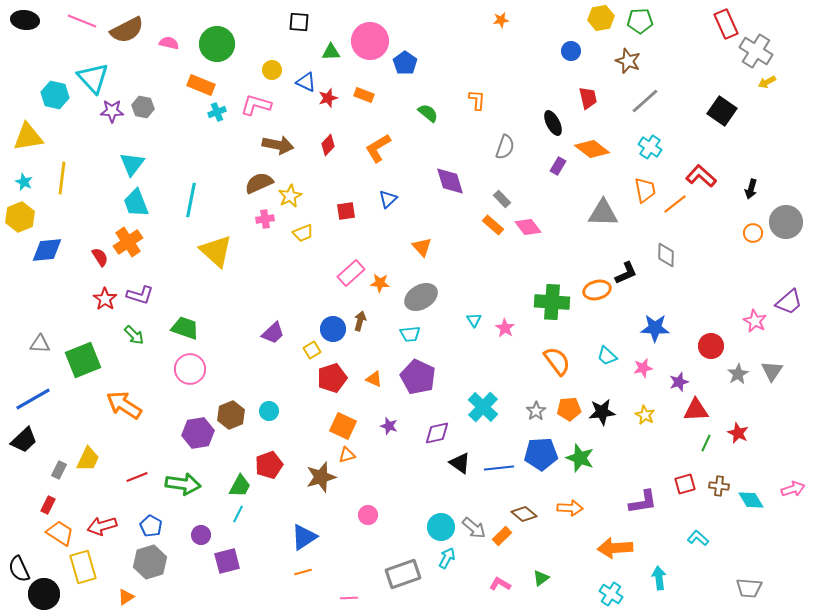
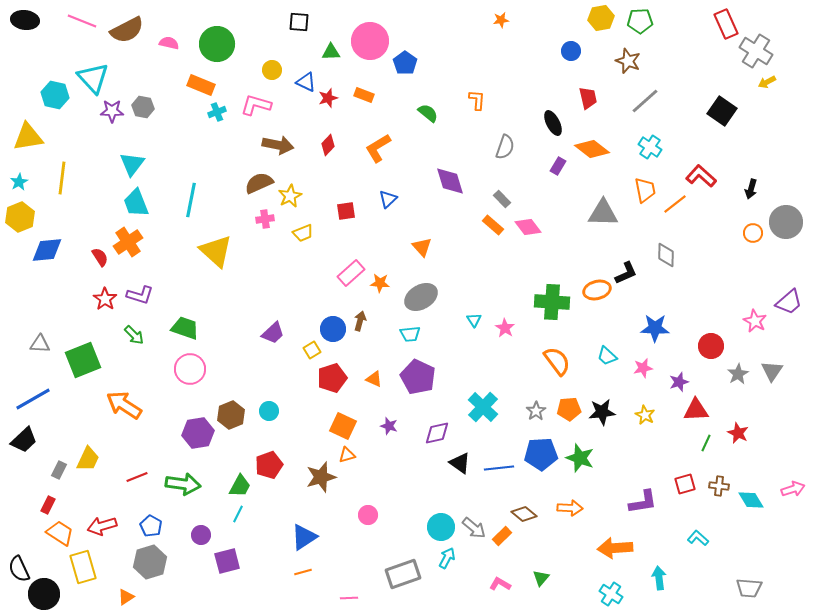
cyan star at (24, 182): moved 5 px left; rotated 18 degrees clockwise
green triangle at (541, 578): rotated 12 degrees counterclockwise
